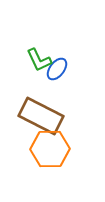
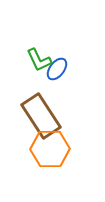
brown rectangle: rotated 30 degrees clockwise
